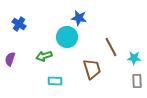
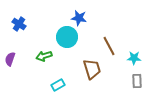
brown line: moved 2 px left, 1 px up
cyan rectangle: moved 3 px right, 4 px down; rotated 32 degrees counterclockwise
